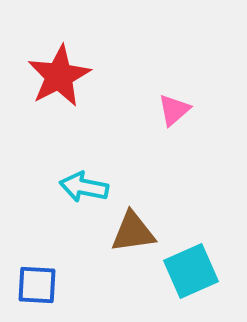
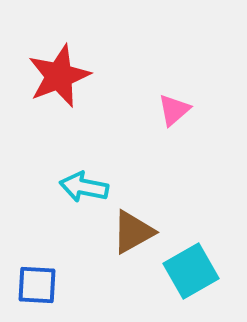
red star: rotated 6 degrees clockwise
brown triangle: rotated 21 degrees counterclockwise
cyan square: rotated 6 degrees counterclockwise
